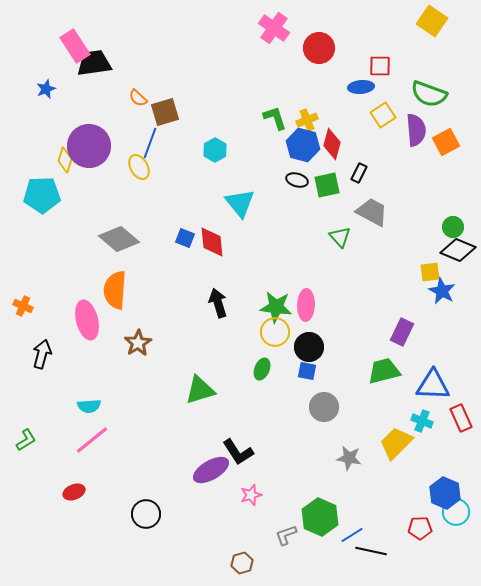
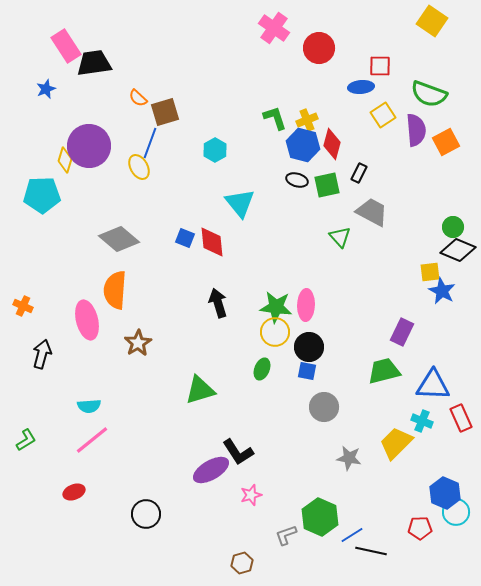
pink rectangle at (75, 46): moved 9 px left
